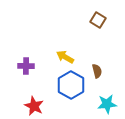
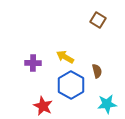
purple cross: moved 7 px right, 3 px up
red star: moved 9 px right
